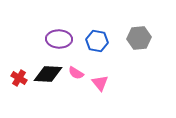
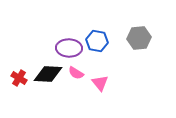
purple ellipse: moved 10 px right, 9 px down
